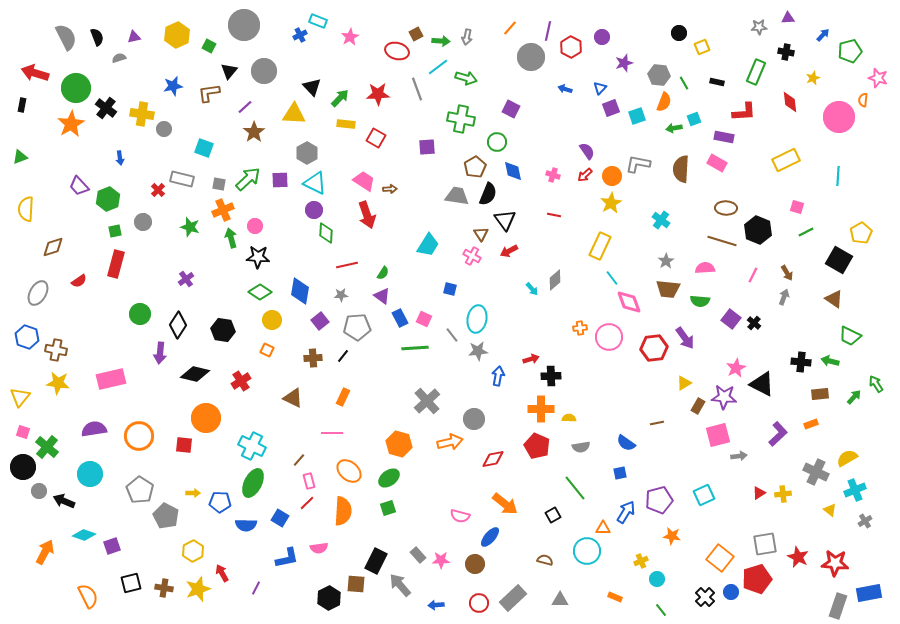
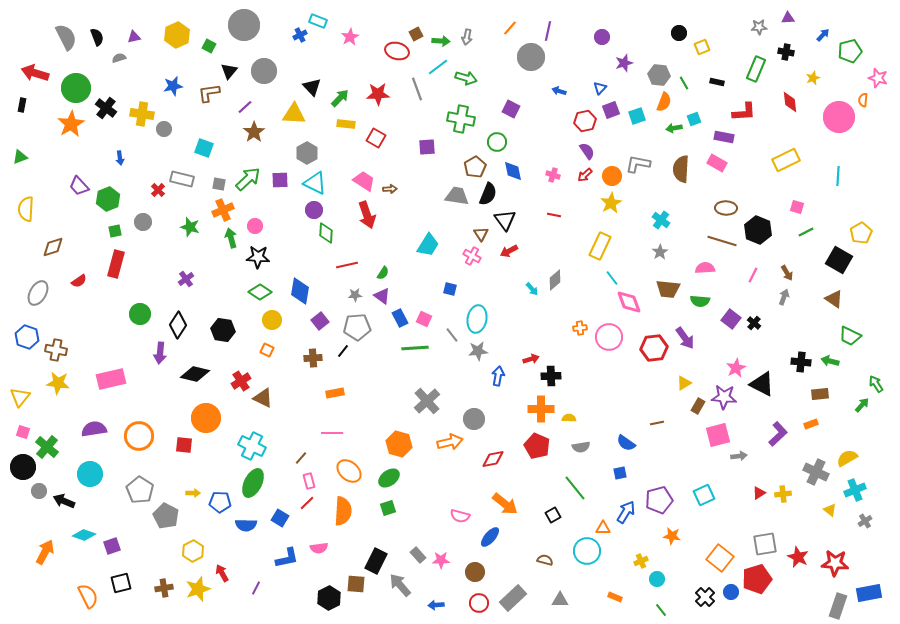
red hexagon at (571, 47): moved 14 px right, 74 px down; rotated 20 degrees clockwise
green rectangle at (756, 72): moved 3 px up
blue arrow at (565, 89): moved 6 px left, 2 px down
purple square at (611, 108): moved 2 px down
gray star at (666, 261): moved 6 px left, 9 px up
gray star at (341, 295): moved 14 px right
black line at (343, 356): moved 5 px up
orange rectangle at (343, 397): moved 8 px left, 4 px up; rotated 54 degrees clockwise
green arrow at (854, 397): moved 8 px right, 8 px down
brown triangle at (293, 398): moved 30 px left
brown line at (299, 460): moved 2 px right, 2 px up
brown circle at (475, 564): moved 8 px down
black square at (131, 583): moved 10 px left
brown cross at (164, 588): rotated 18 degrees counterclockwise
